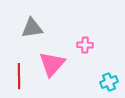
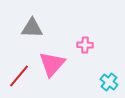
gray triangle: rotated 10 degrees clockwise
red line: rotated 40 degrees clockwise
cyan cross: rotated 30 degrees counterclockwise
